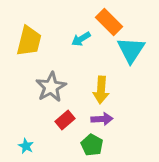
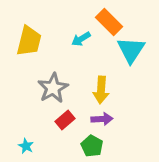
gray star: moved 2 px right, 1 px down
green pentagon: moved 1 px down
